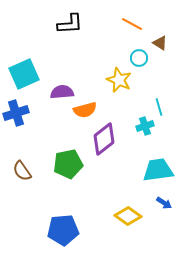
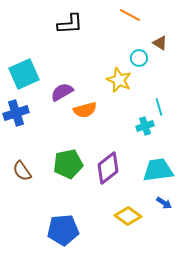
orange line: moved 2 px left, 9 px up
purple semicircle: rotated 25 degrees counterclockwise
purple diamond: moved 4 px right, 29 px down
